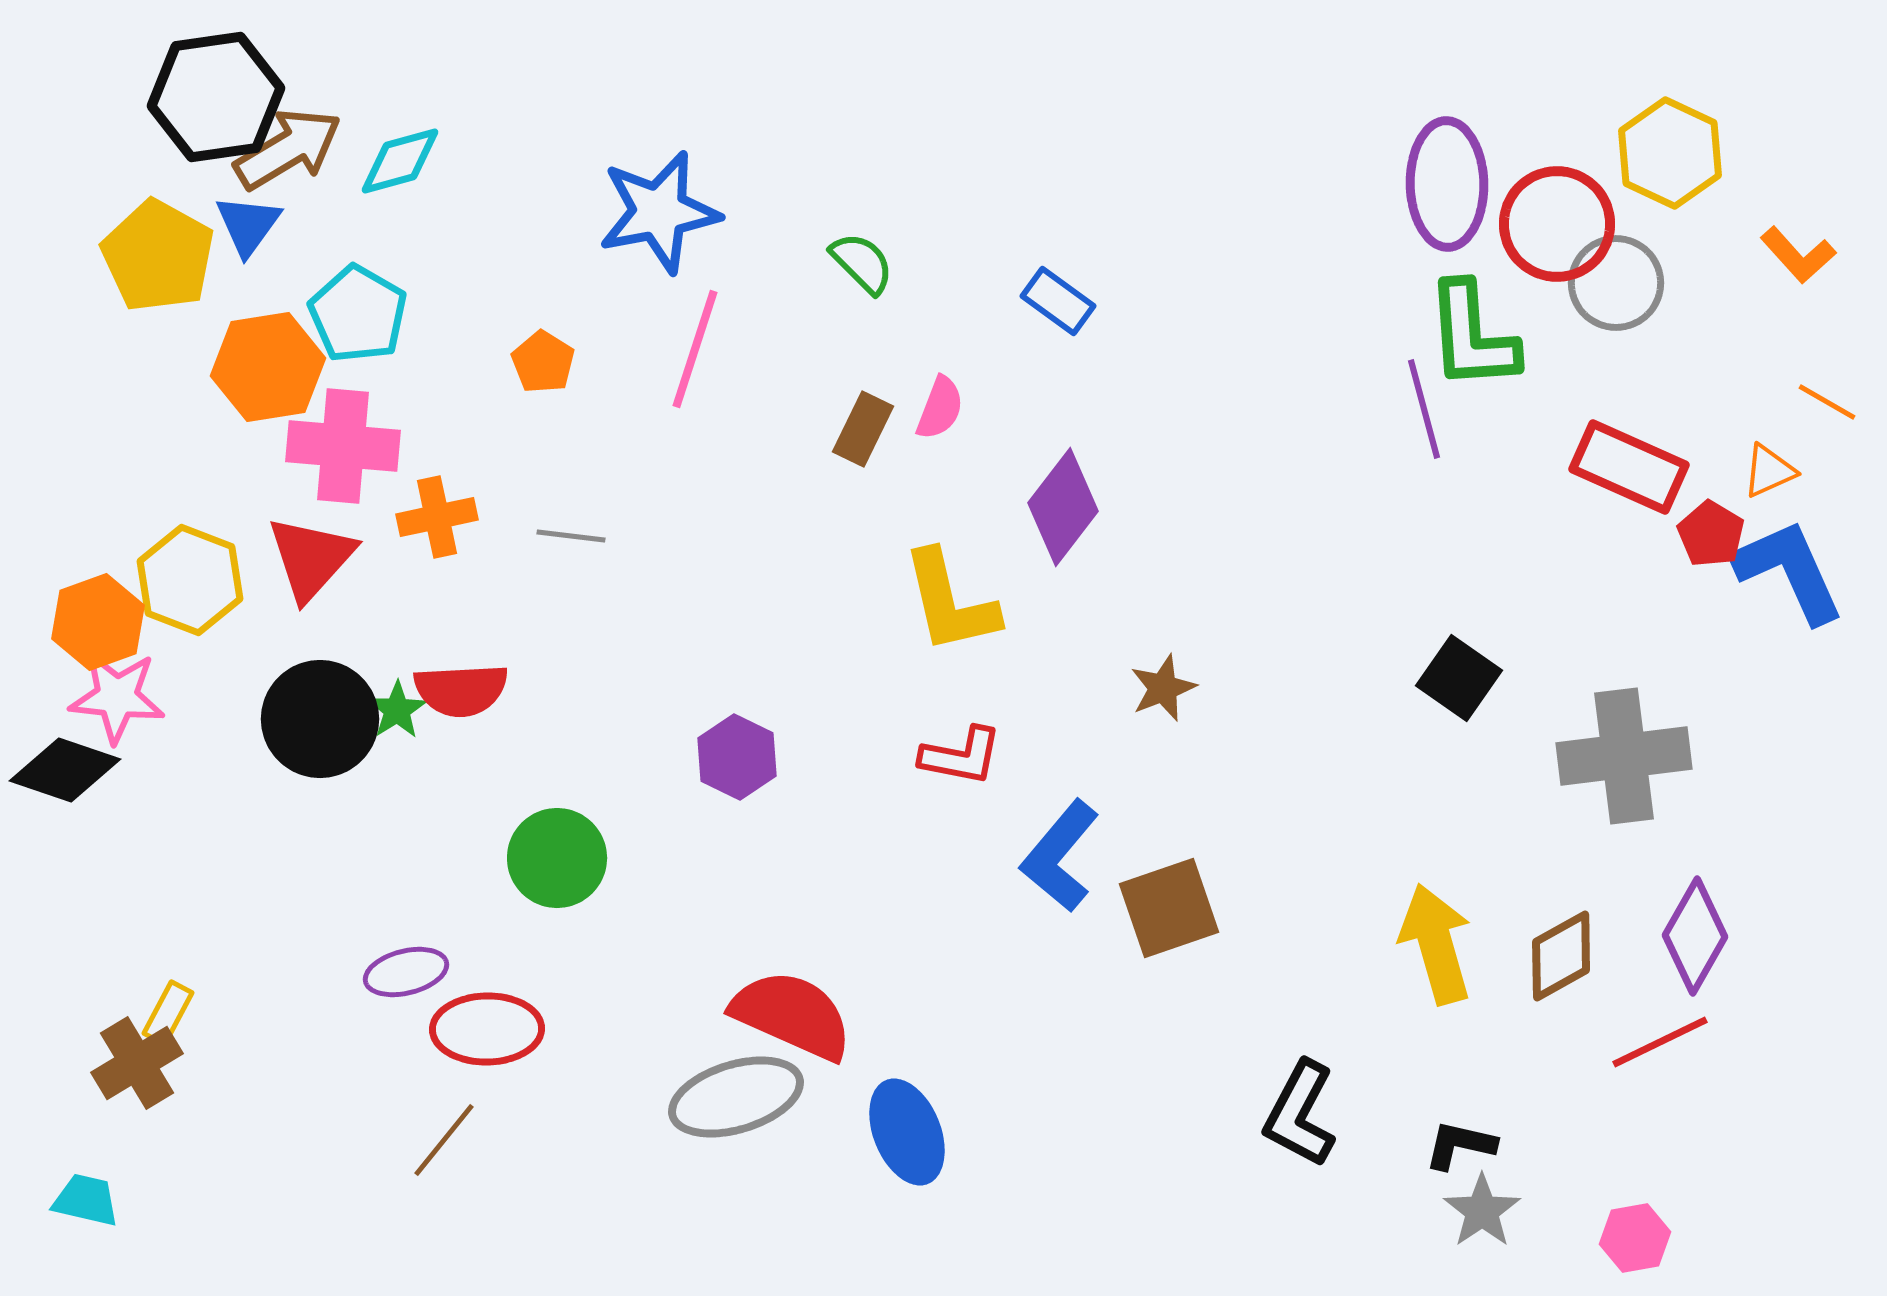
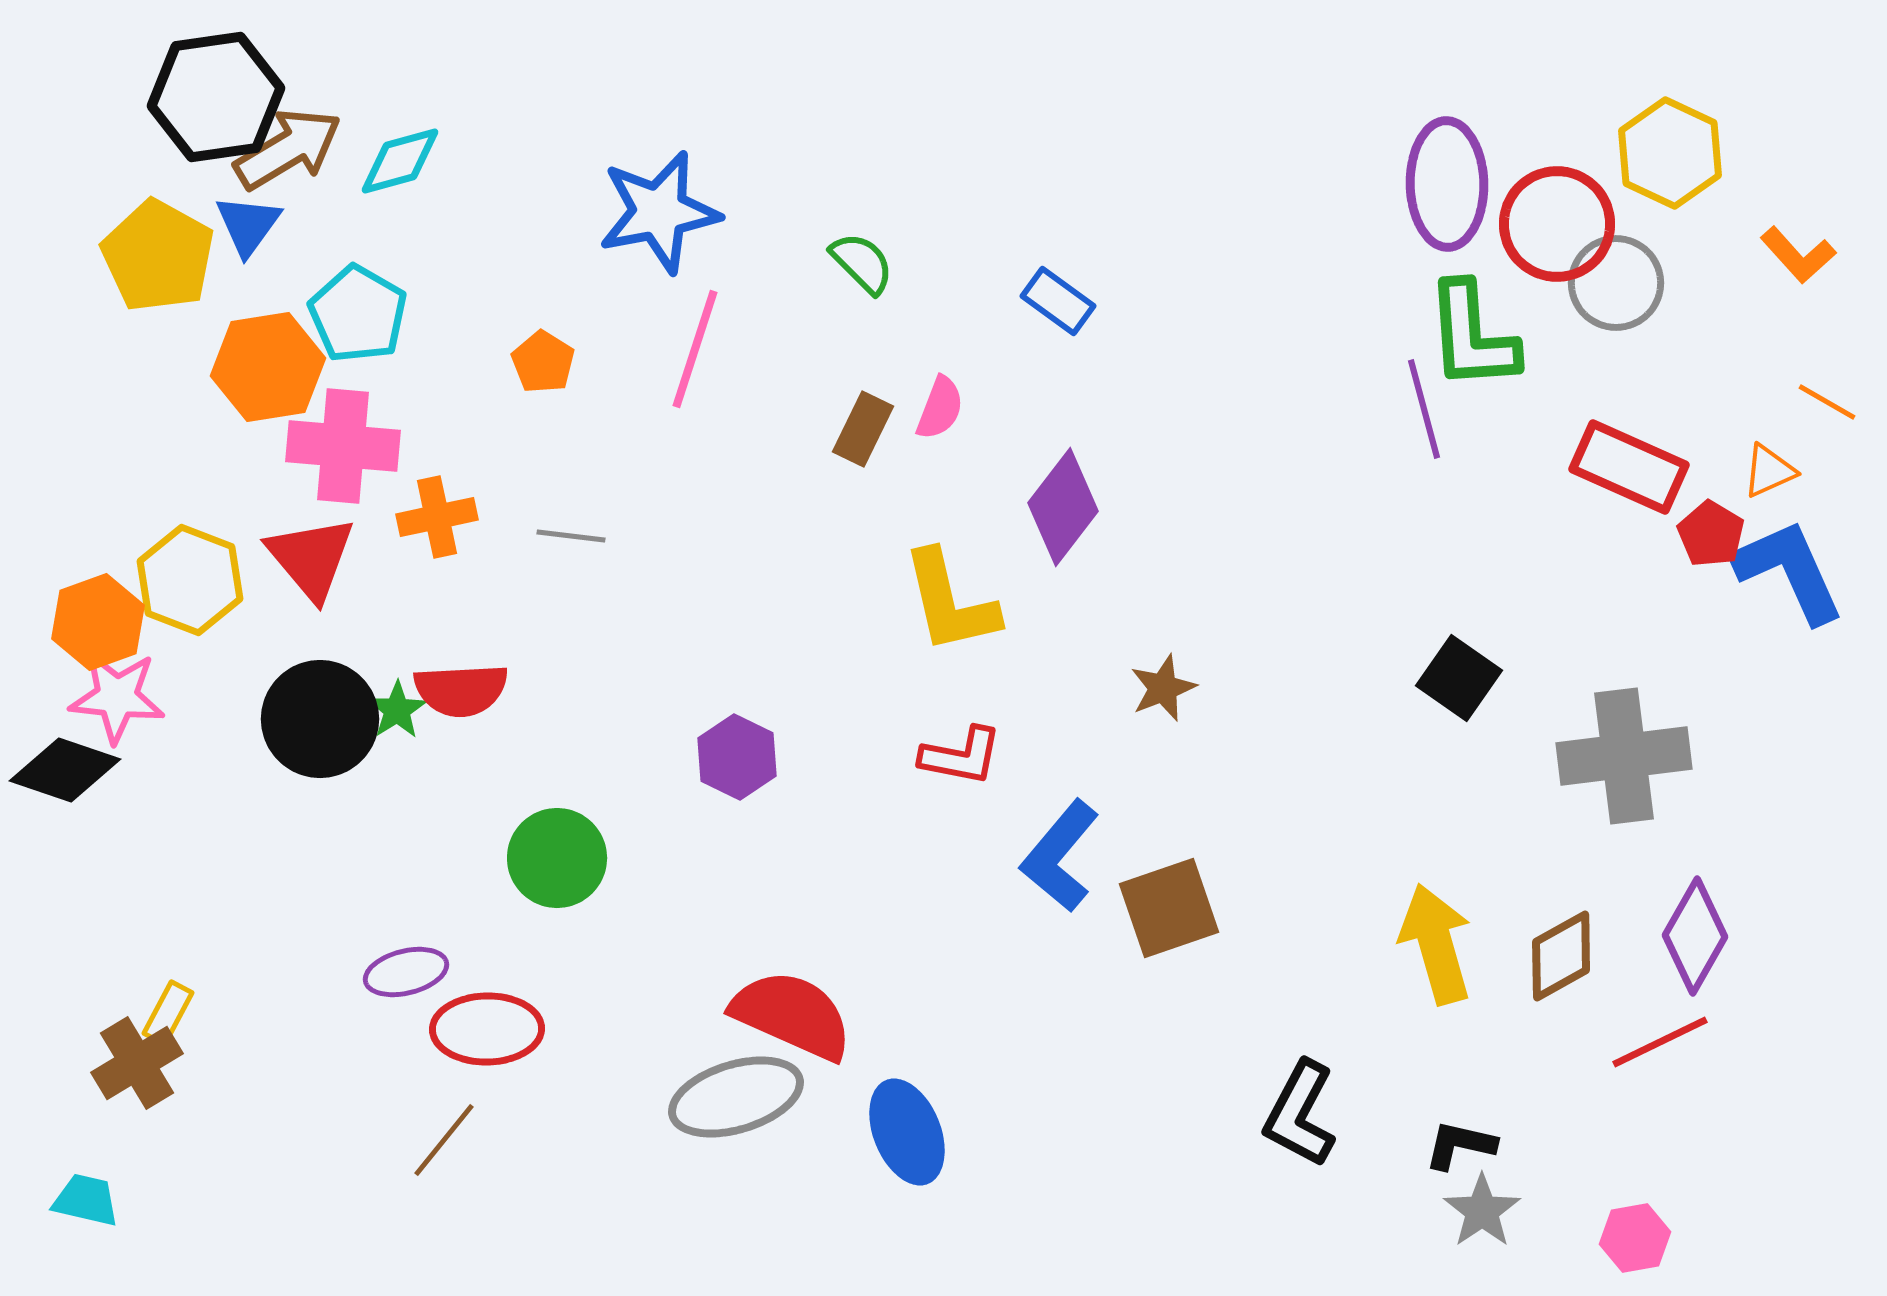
red triangle at (311, 558): rotated 22 degrees counterclockwise
